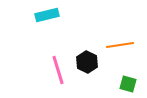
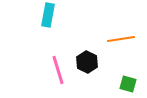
cyan rectangle: moved 1 px right; rotated 65 degrees counterclockwise
orange line: moved 1 px right, 6 px up
